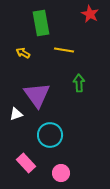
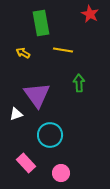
yellow line: moved 1 px left
